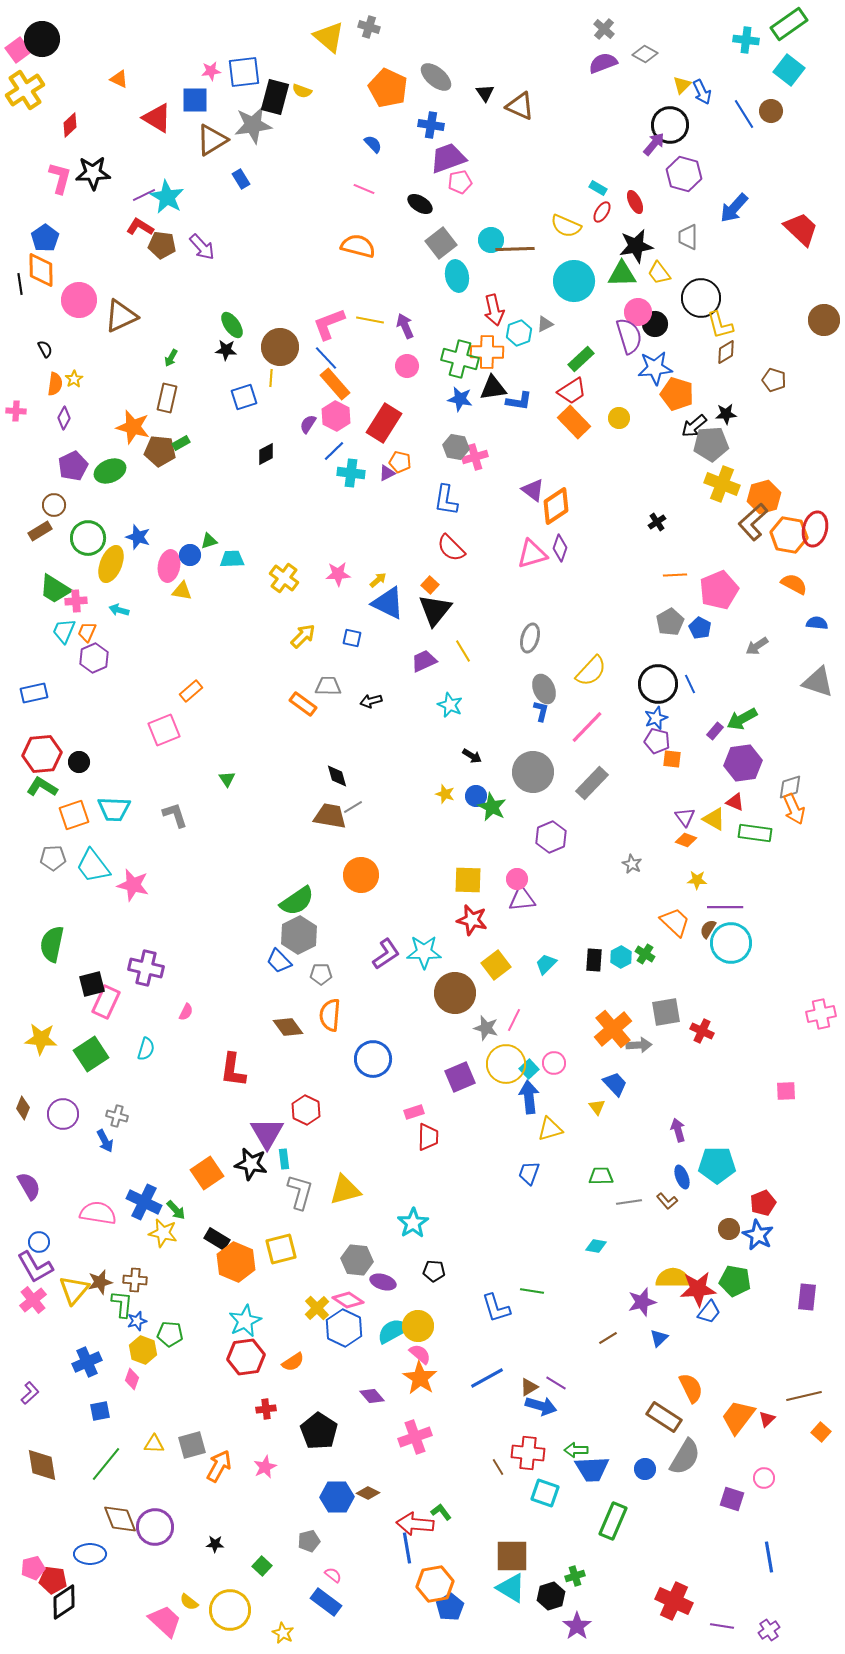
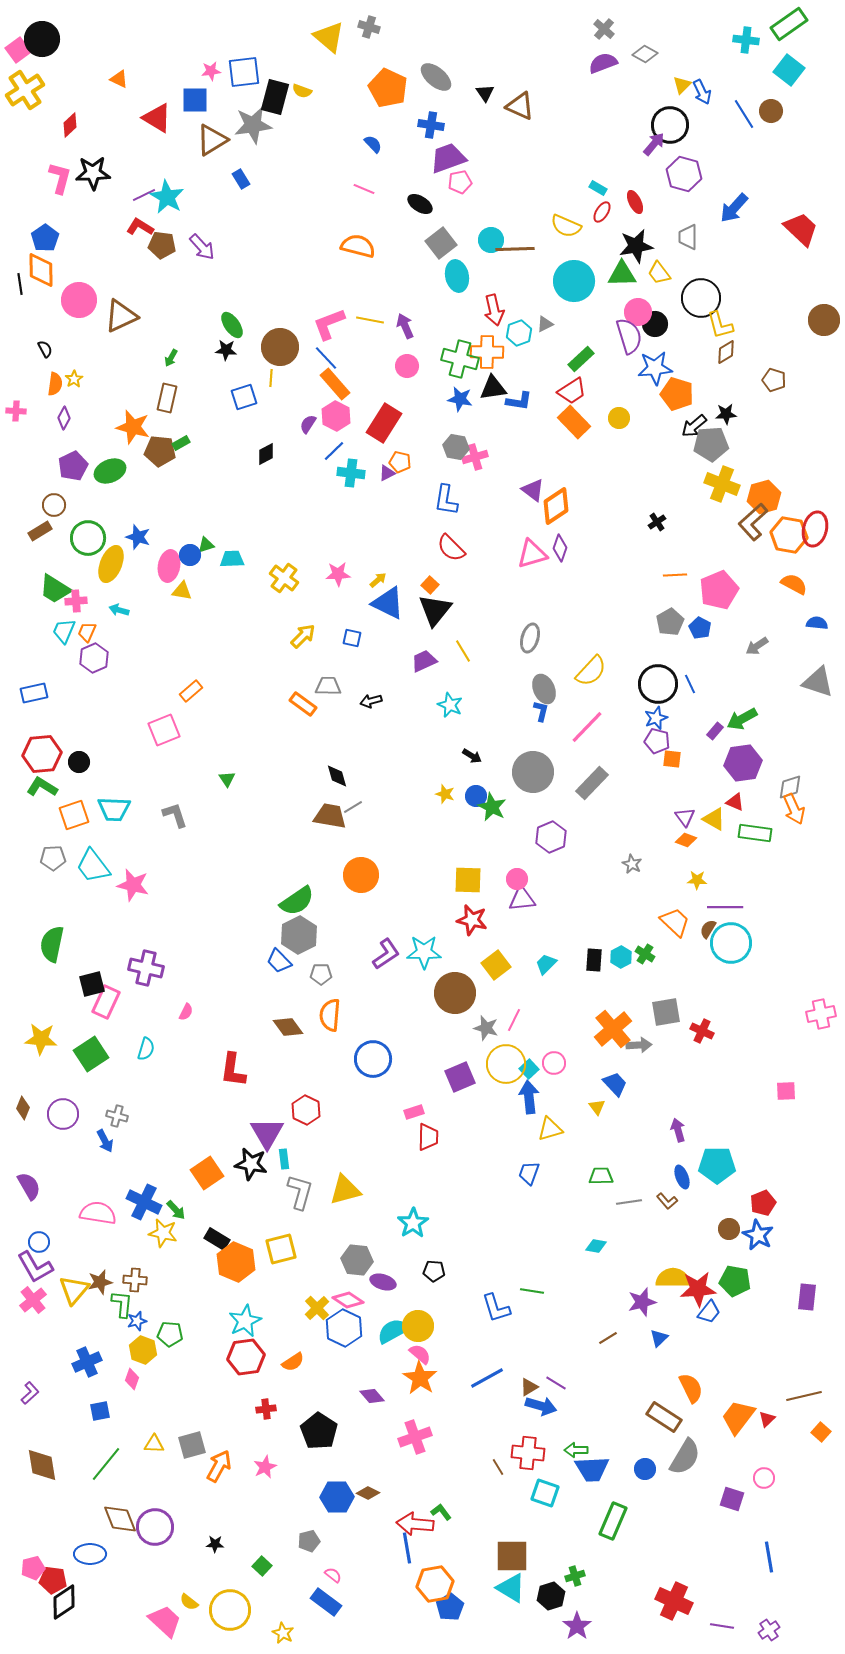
green triangle at (209, 541): moved 3 px left, 4 px down
